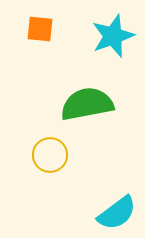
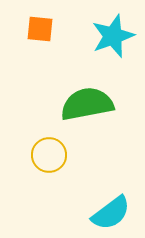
yellow circle: moved 1 px left
cyan semicircle: moved 6 px left
